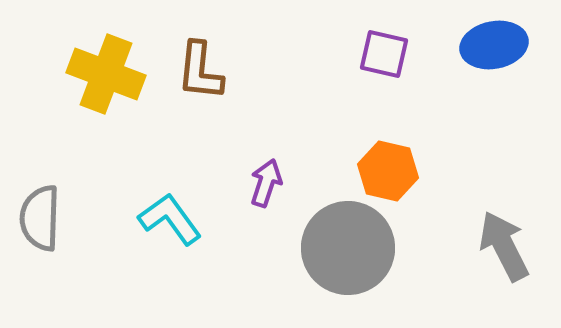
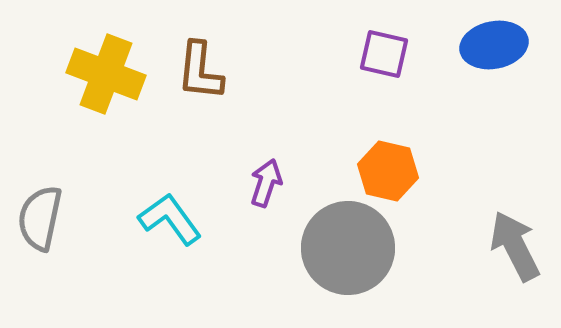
gray semicircle: rotated 10 degrees clockwise
gray arrow: moved 11 px right
